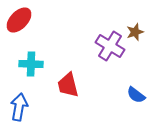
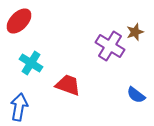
red ellipse: moved 1 px down
cyan cross: moved 1 px up; rotated 30 degrees clockwise
red trapezoid: rotated 124 degrees clockwise
